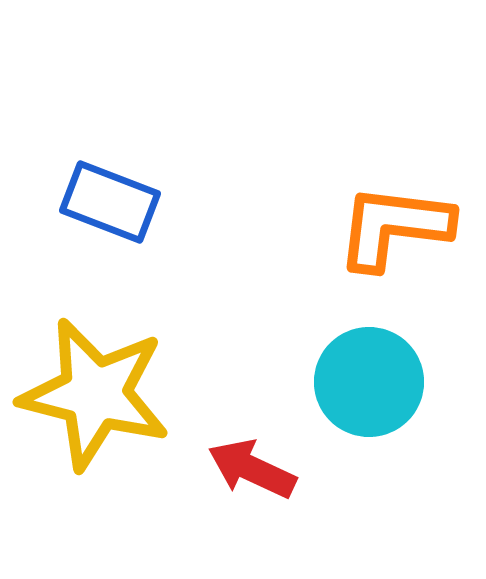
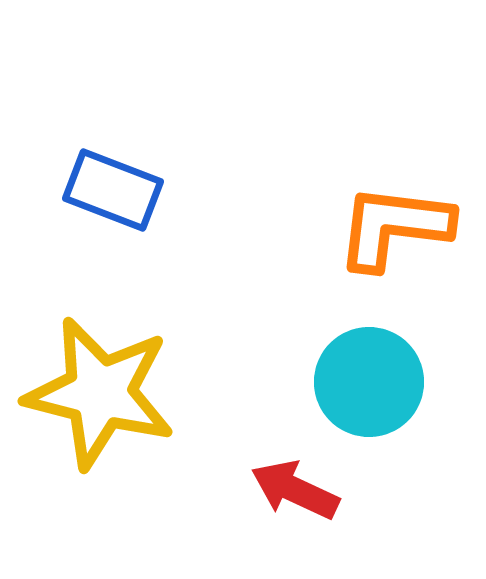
blue rectangle: moved 3 px right, 12 px up
yellow star: moved 5 px right, 1 px up
red arrow: moved 43 px right, 21 px down
